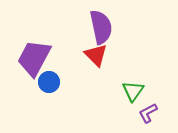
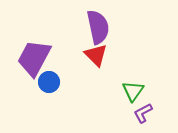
purple semicircle: moved 3 px left
purple L-shape: moved 5 px left
